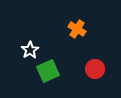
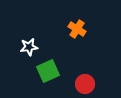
white star: moved 1 px left, 3 px up; rotated 24 degrees clockwise
red circle: moved 10 px left, 15 px down
